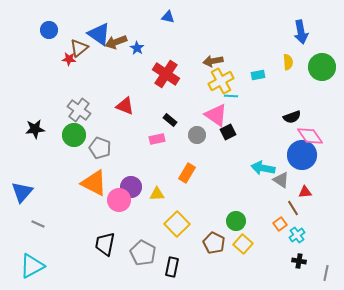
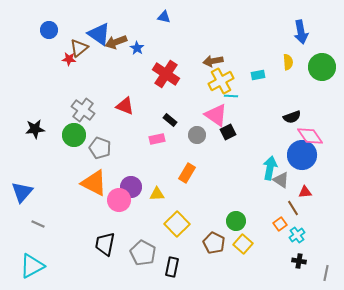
blue triangle at (168, 17): moved 4 px left
gray cross at (79, 110): moved 4 px right
cyan arrow at (263, 168): moved 7 px right; rotated 90 degrees clockwise
